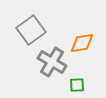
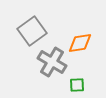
gray square: moved 1 px right, 1 px down
orange diamond: moved 2 px left
